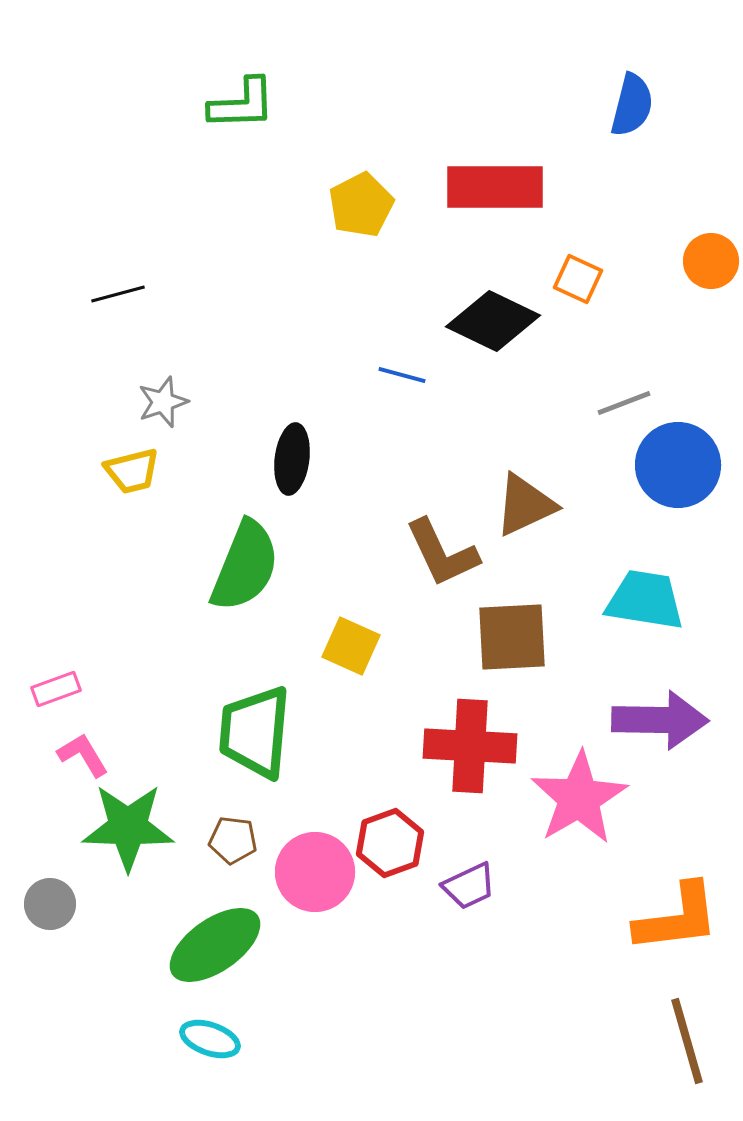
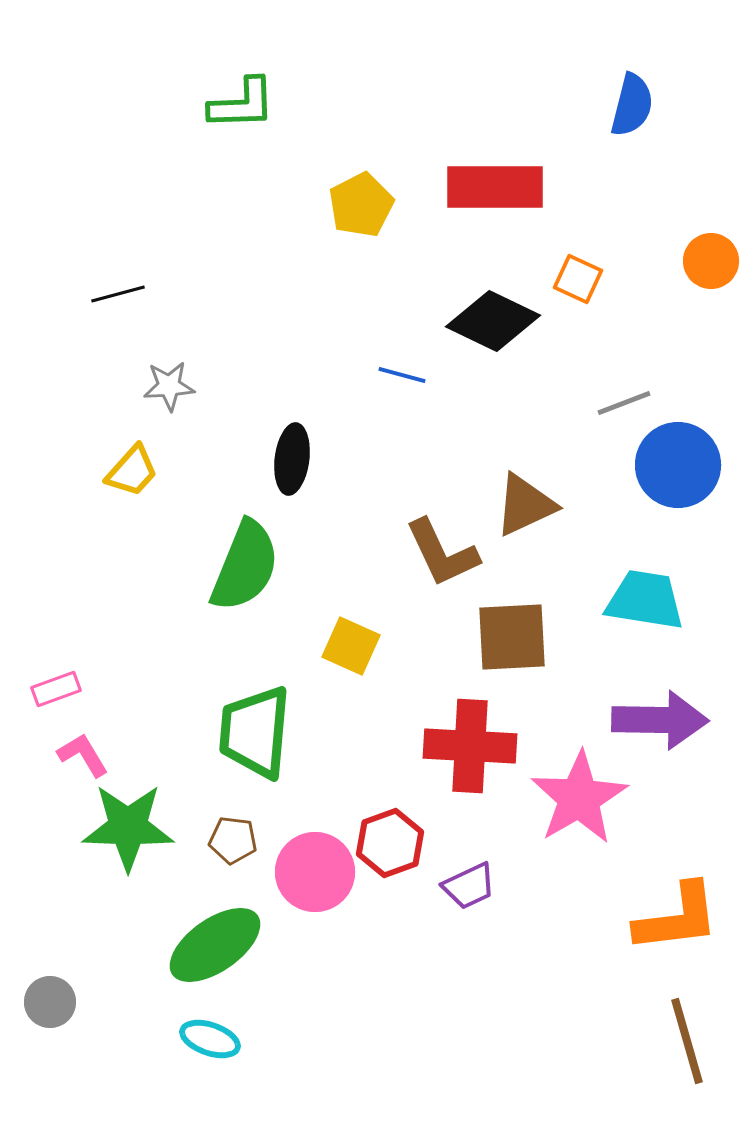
gray star: moved 6 px right, 16 px up; rotated 15 degrees clockwise
yellow trapezoid: rotated 34 degrees counterclockwise
gray circle: moved 98 px down
